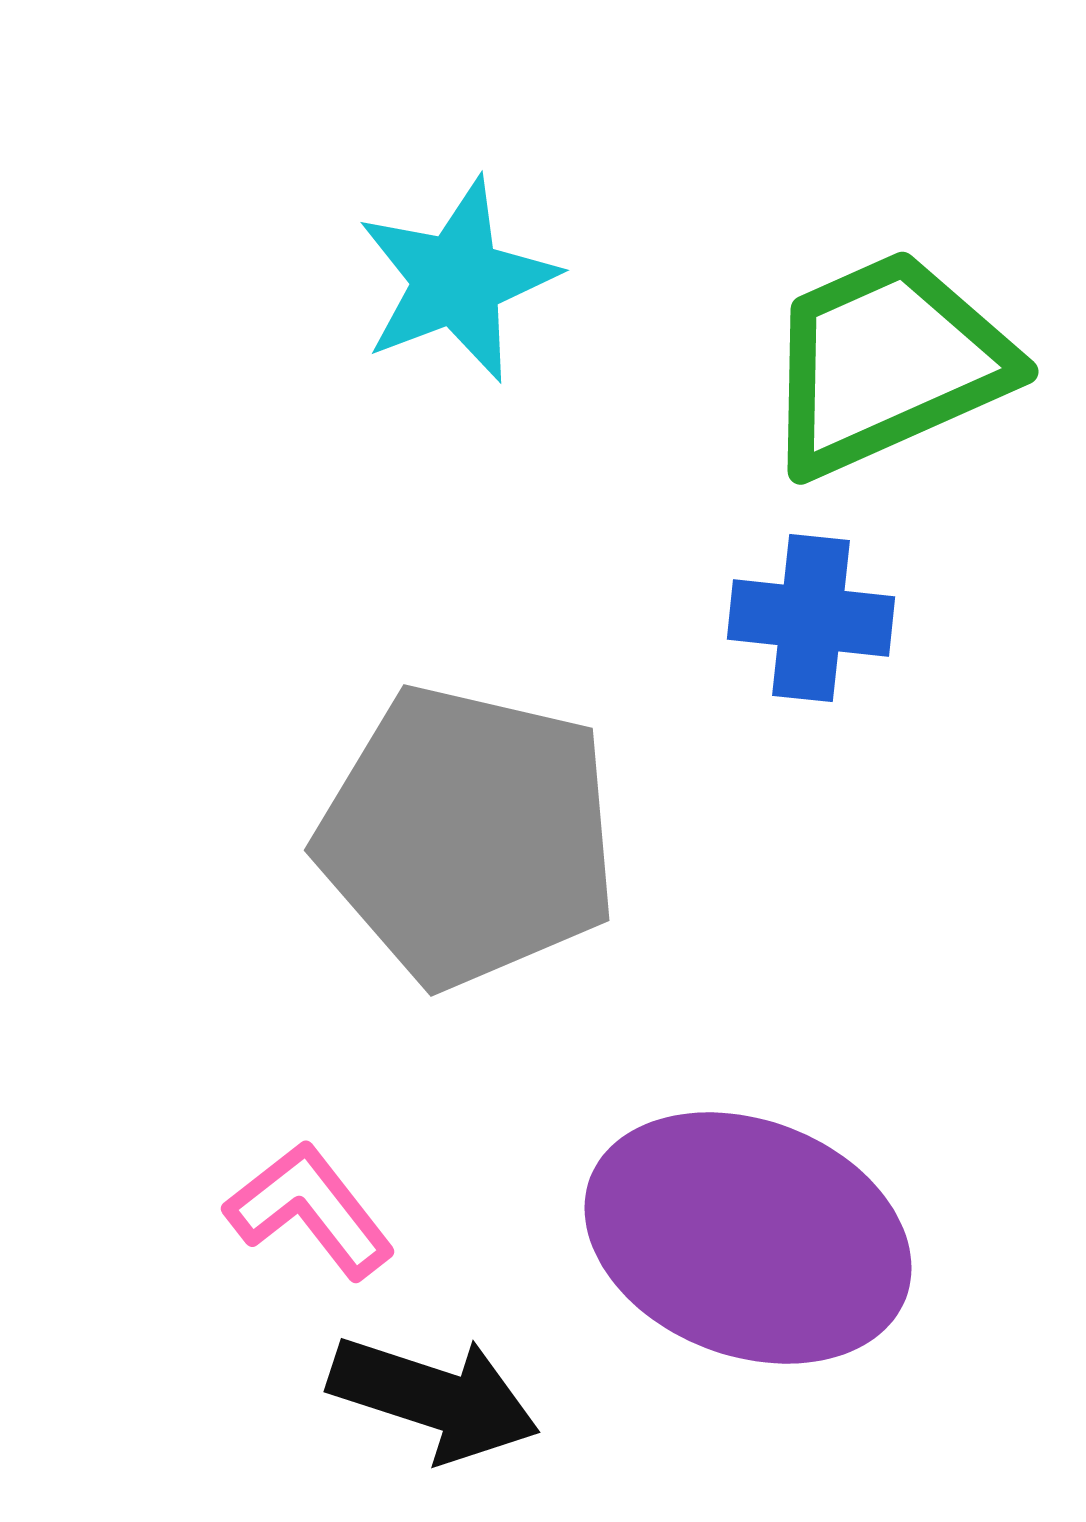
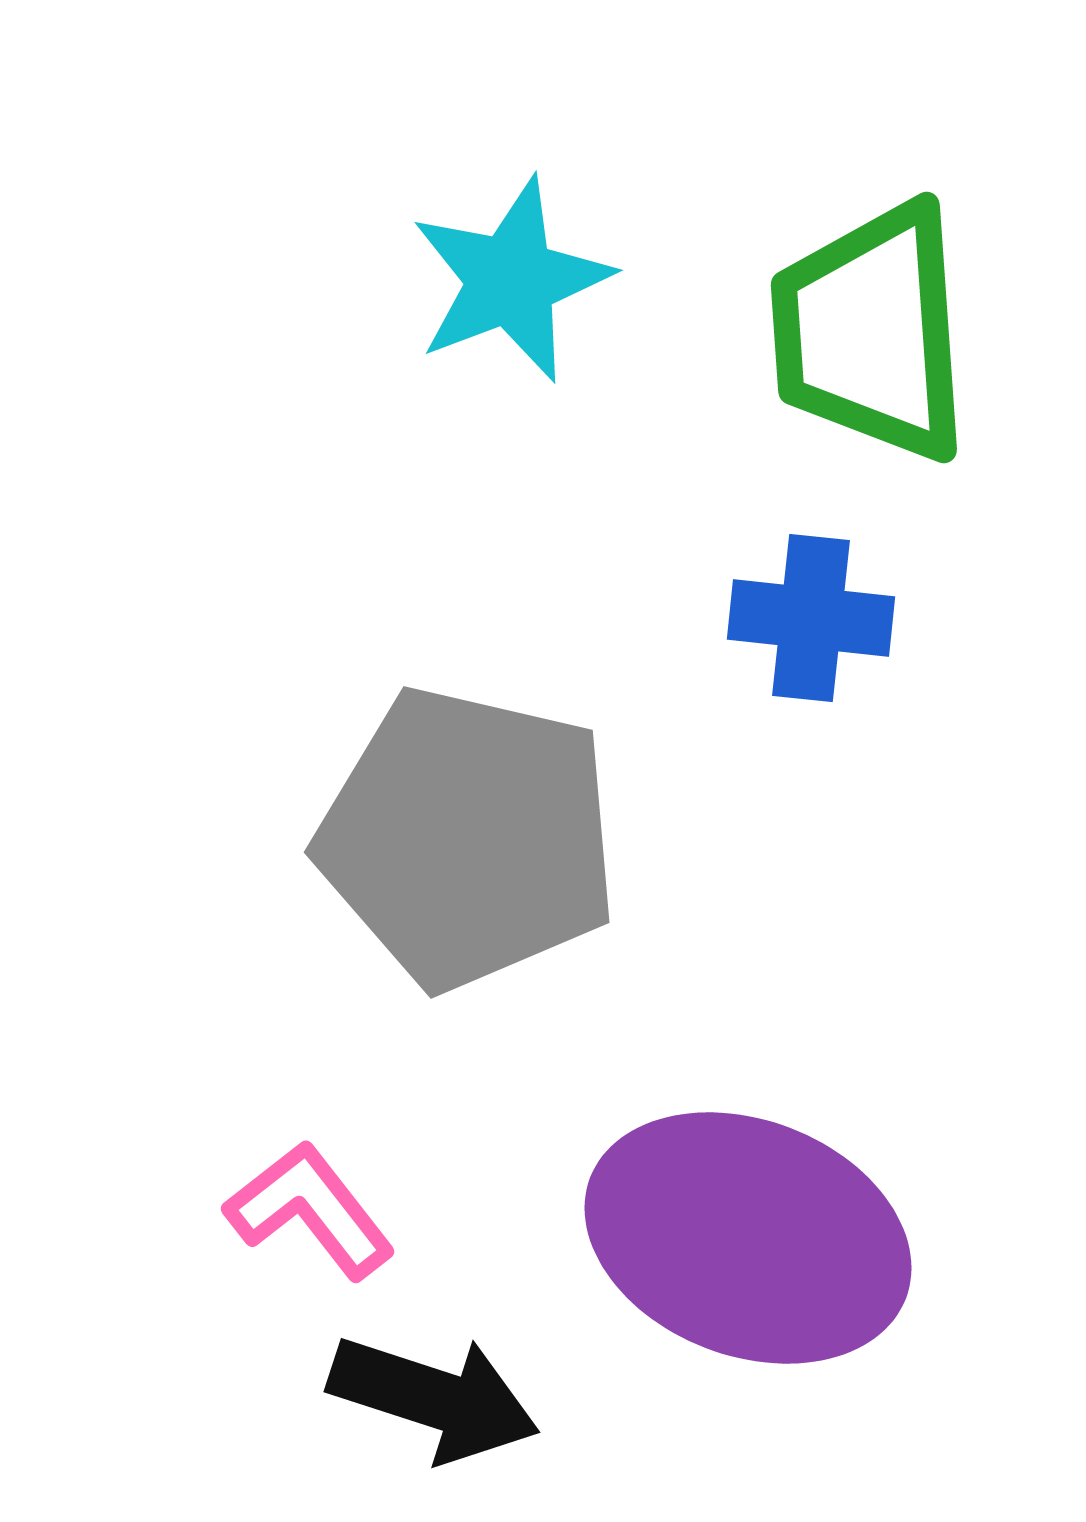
cyan star: moved 54 px right
green trapezoid: moved 16 px left, 31 px up; rotated 70 degrees counterclockwise
gray pentagon: moved 2 px down
